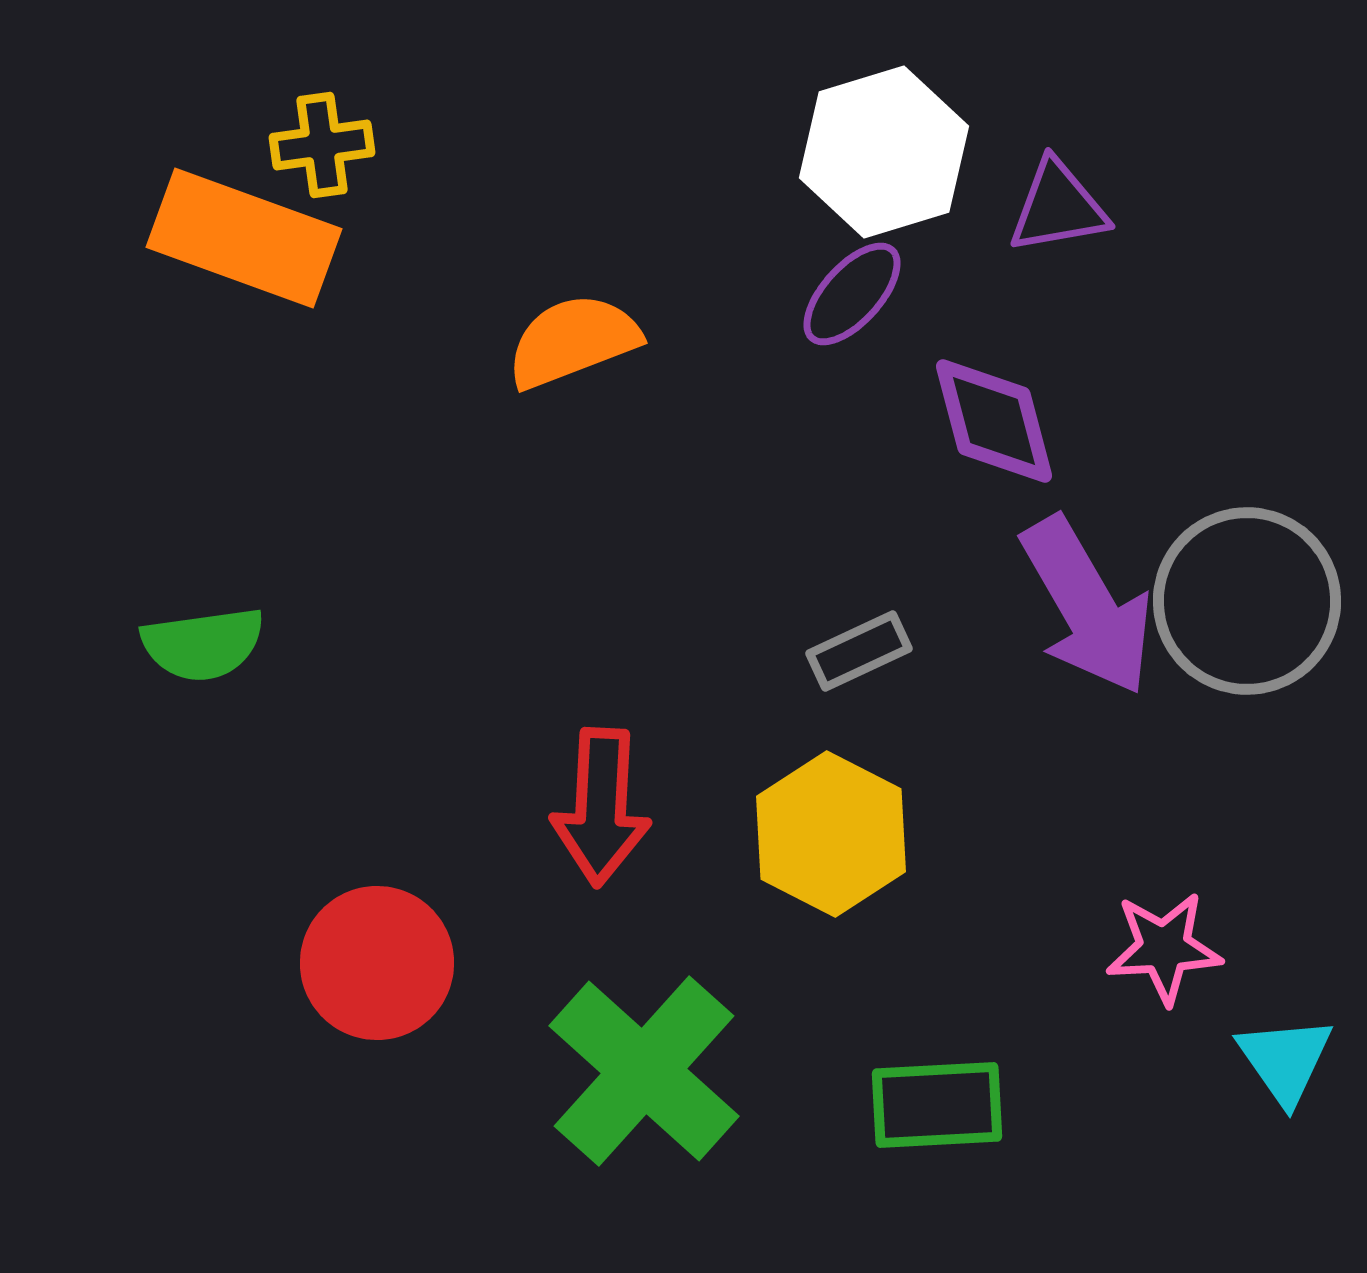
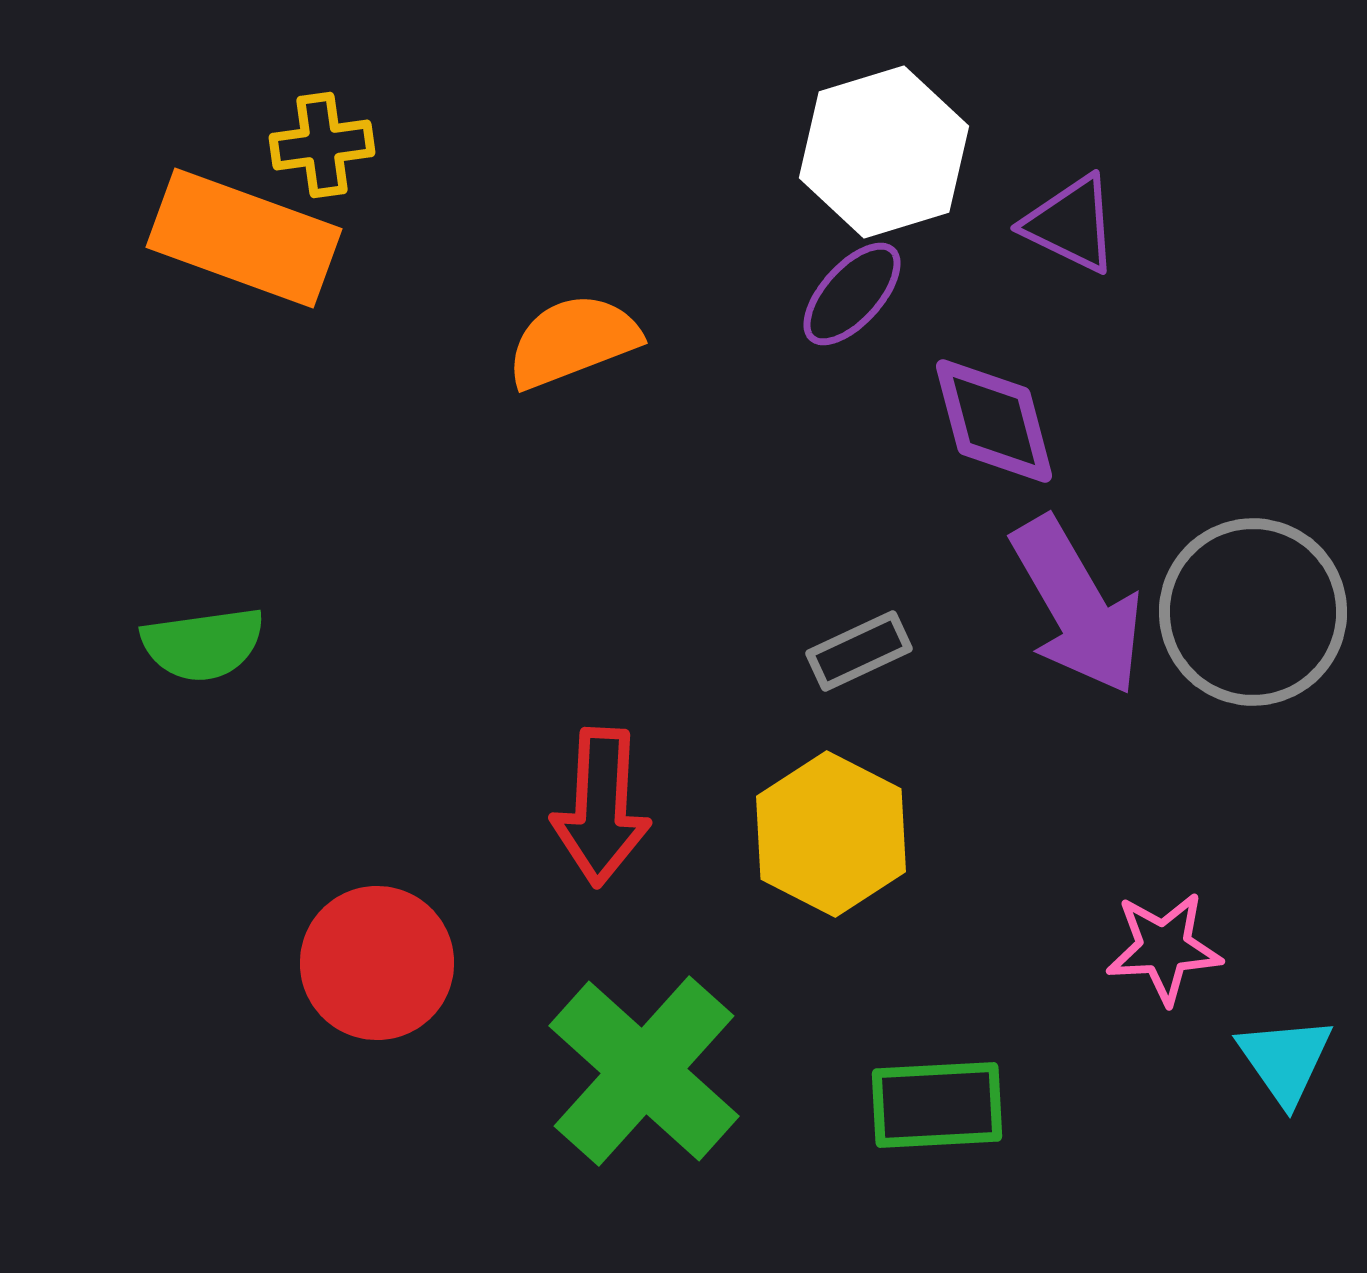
purple triangle: moved 13 px right, 17 px down; rotated 36 degrees clockwise
gray circle: moved 6 px right, 11 px down
purple arrow: moved 10 px left
